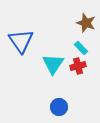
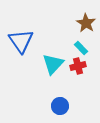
brown star: rotated 12 degrees clockwise
cyan triangle: rotated 10 degrees clockwise
blue circle: moved 1 px right, 1 px up
